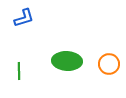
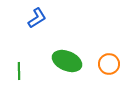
blue L-shape: moved 13 px right; rotated 15 degrees counterclockwise
green ellipse: rotated 20 degrees clockwise
